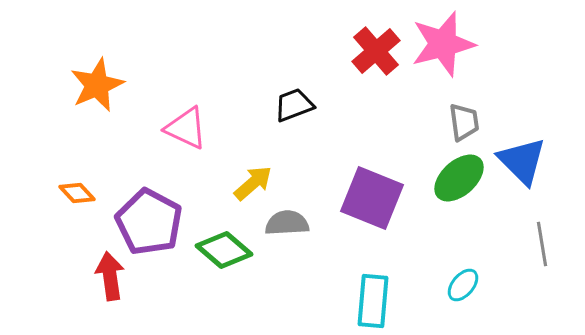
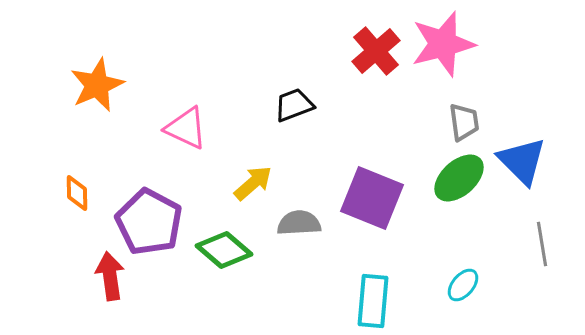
orange diamond: rotated 42 degrees clockwise
gray semicircle: moved 12 px right
